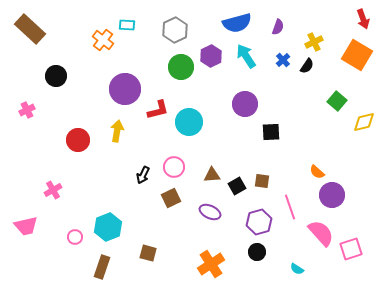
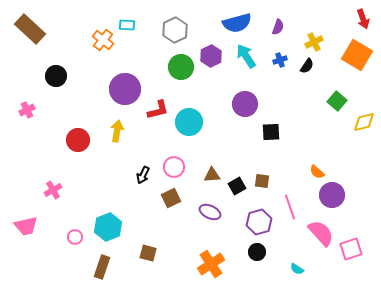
blue cross at (283, 60): moved 3 px left; rotated 24 degrees clockwise
